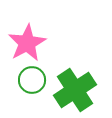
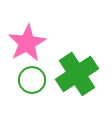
green cross: moved 2 px right, 16 px up
